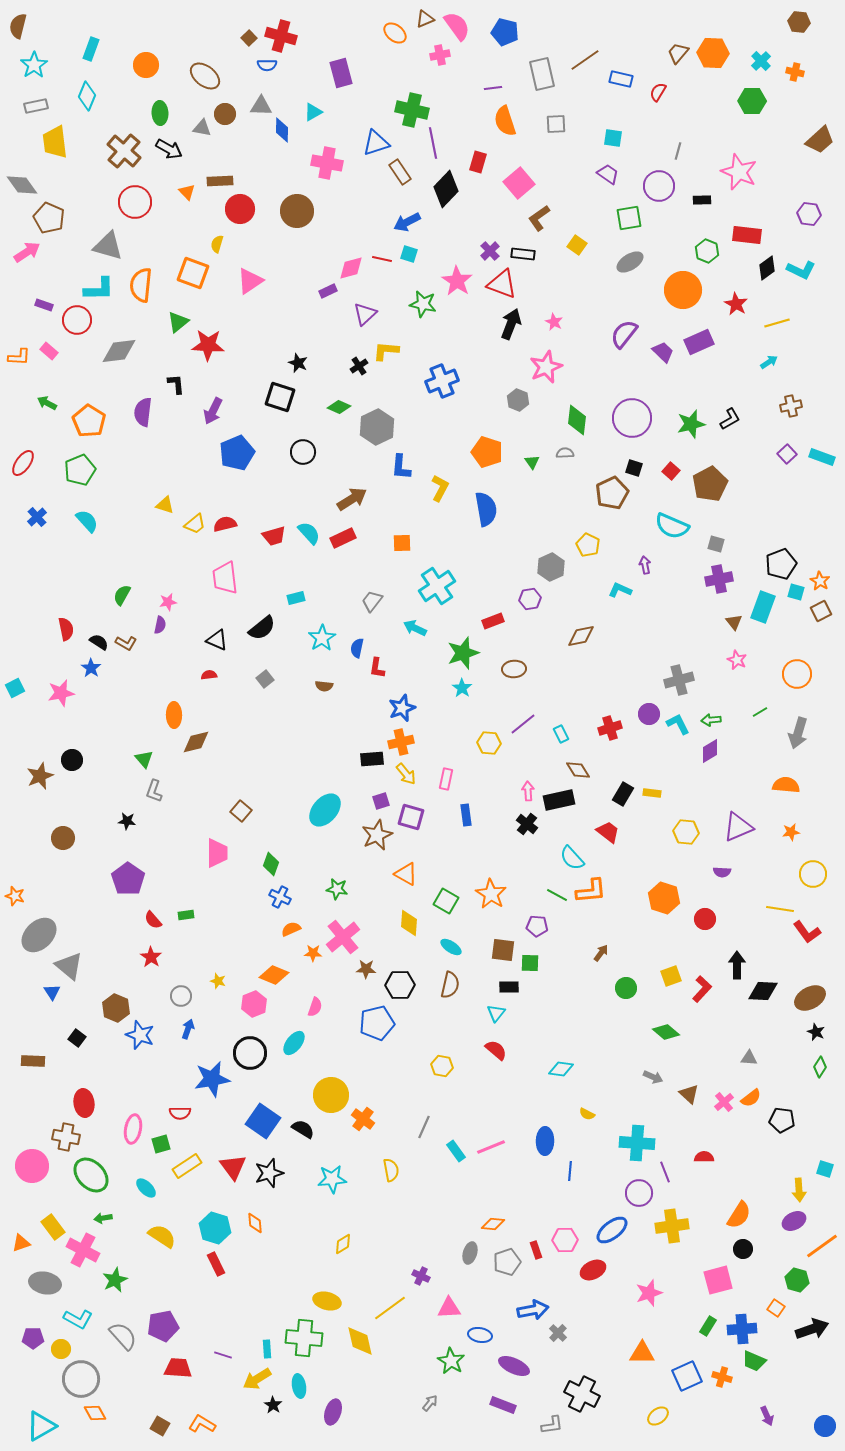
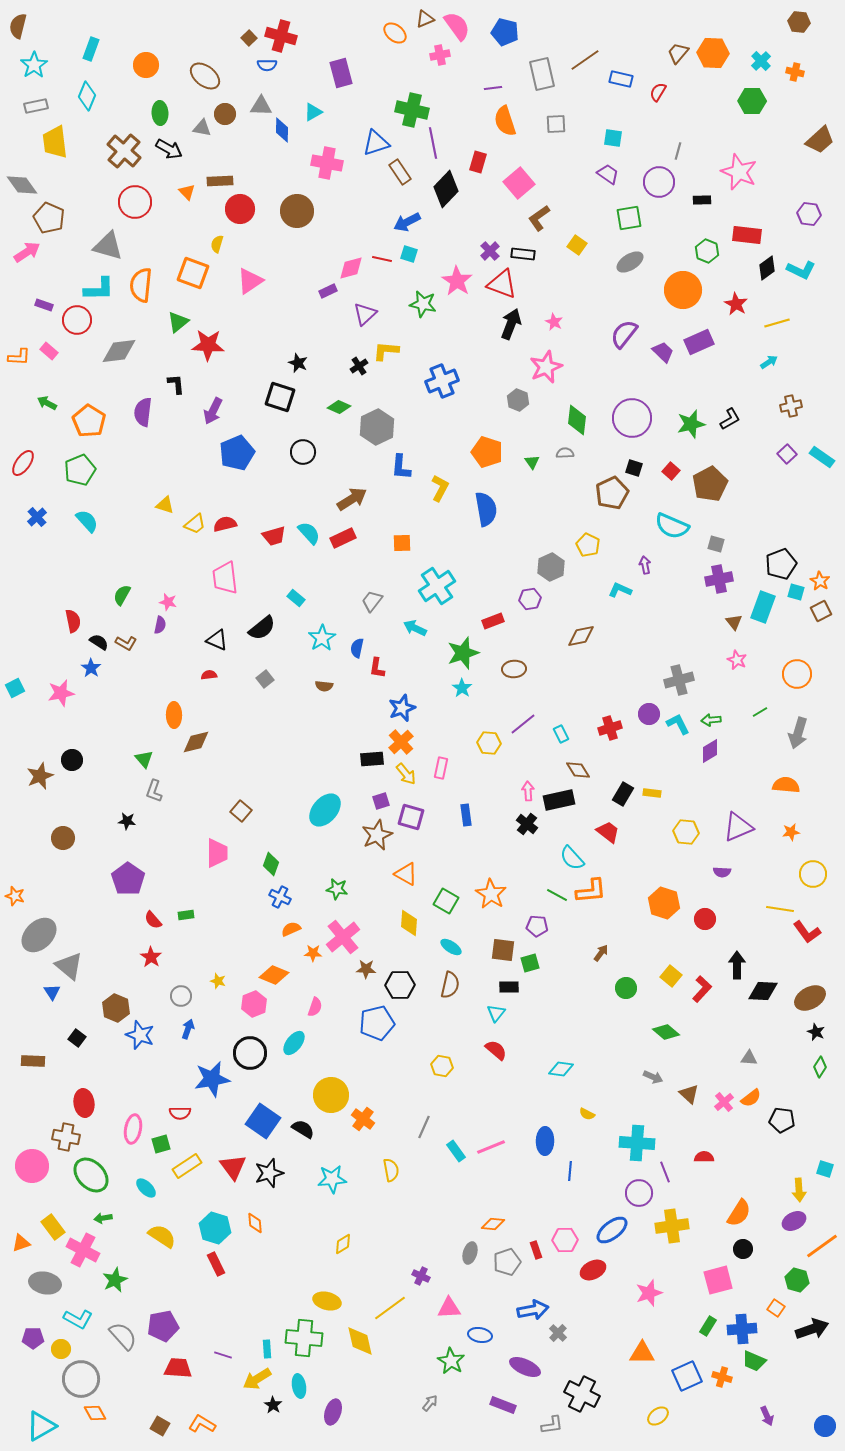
purple circle at (659, 186): moved 4 px up
cyan rectangle at (822, 457): rotated 15 degrees clockwise
cyan rectangle at (296, 598): rotated 54 degrees clockwise
pink star at (168, 602): rotated 24 degrees clockwise
red semicircle at (66, 629): moved 7 px right, 8 px up
orange cross at (401, 742): rotated 30 degrees counterclockwise
pink rectangle at (446, 779): moved 5 px left, 11 px up
orange hexagon at (664, 898): moved 5 px down
green square at (530, 963): rotated 18 degrees counterclockwise
yellow square at (671, 976): rotated 30 degrees counterclockwise
orange semicircle at (739, 1215): moved 2 px up
purple ellipse at (514, 1366): moved 11 px right, 1 px down
